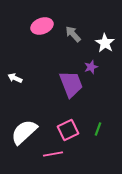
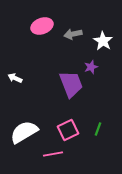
gray arrow: rotated 60 degrees counterclockwise
white star: moved 2 px left, 2 px up
white semicircle: rotated 12 degrees clockwise
